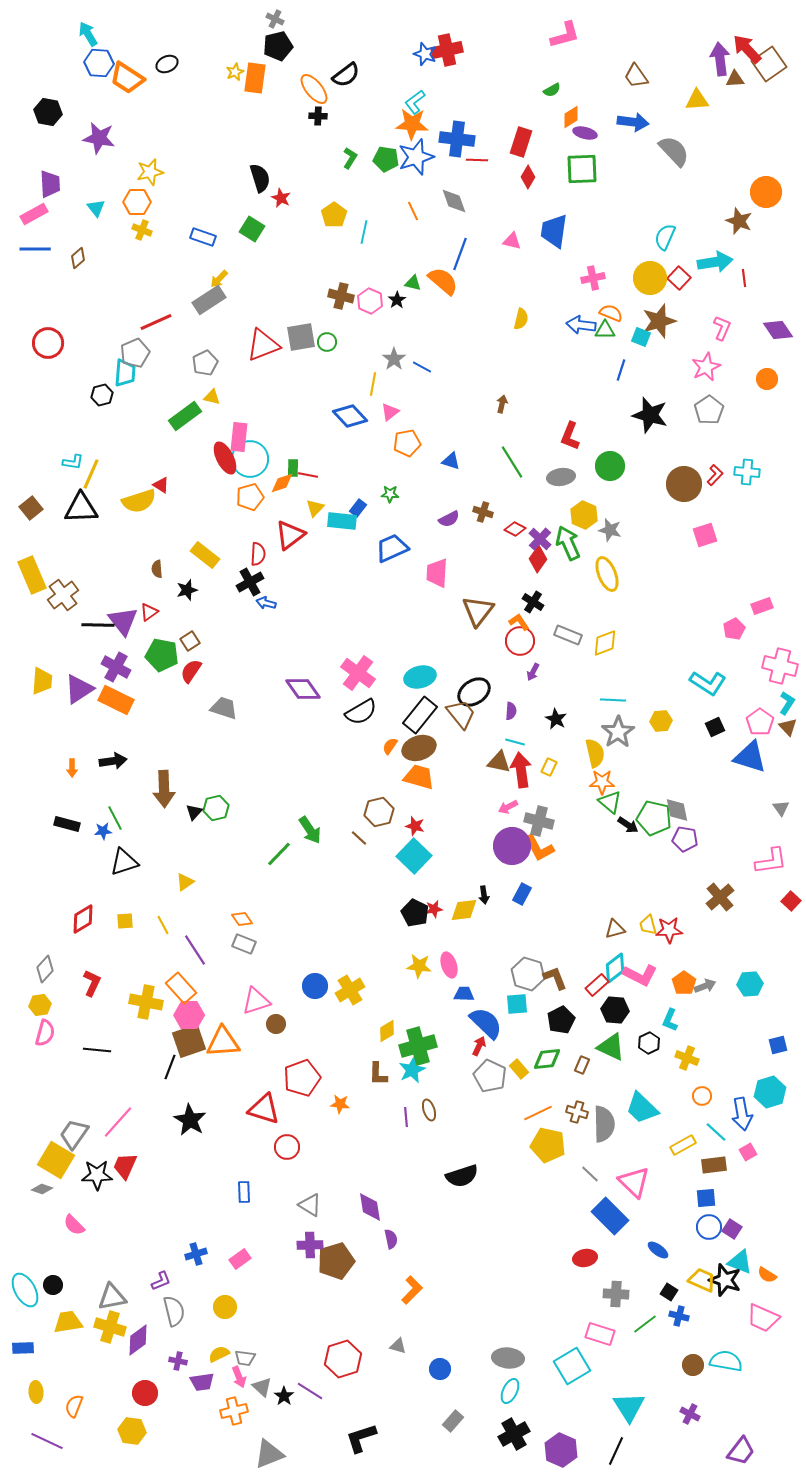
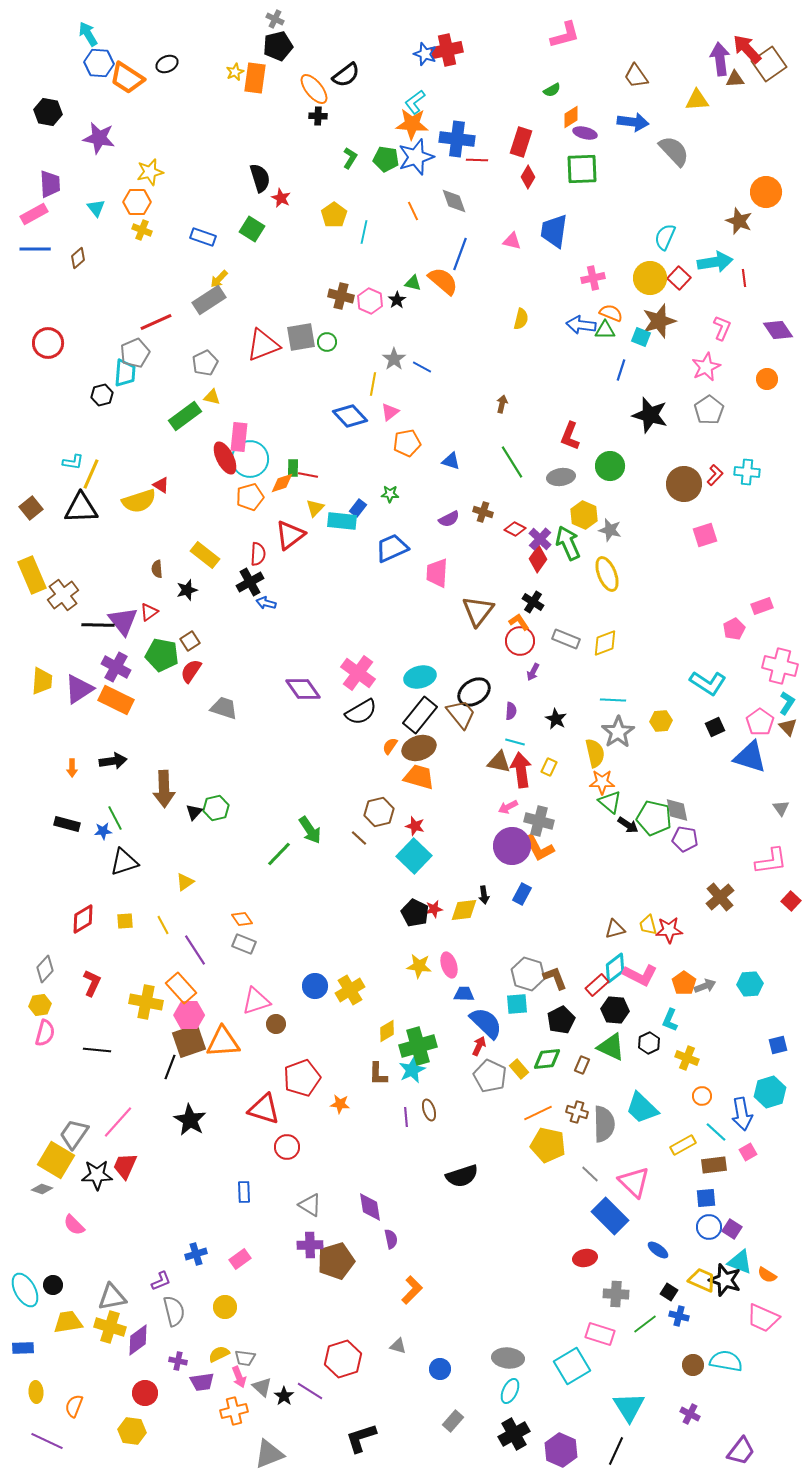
gray rectangle at (568, 635): moved 2 px left, 4 px down
